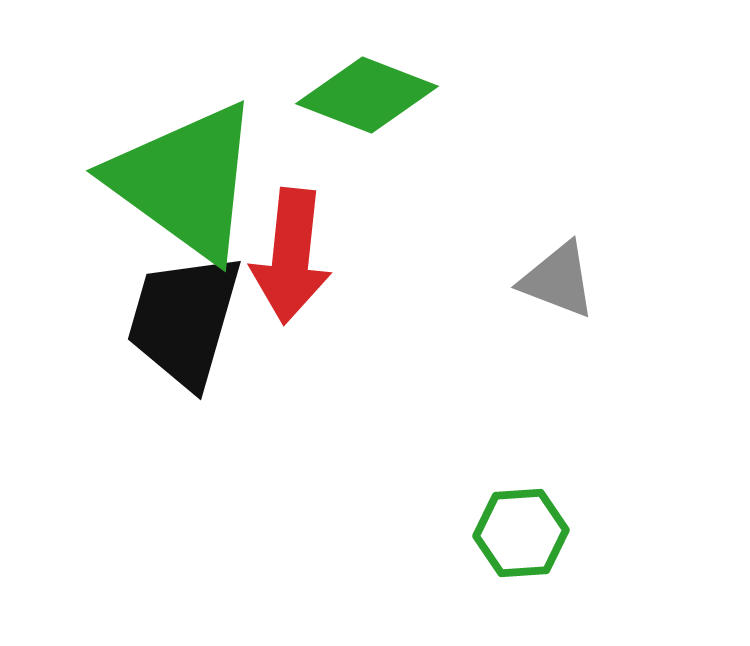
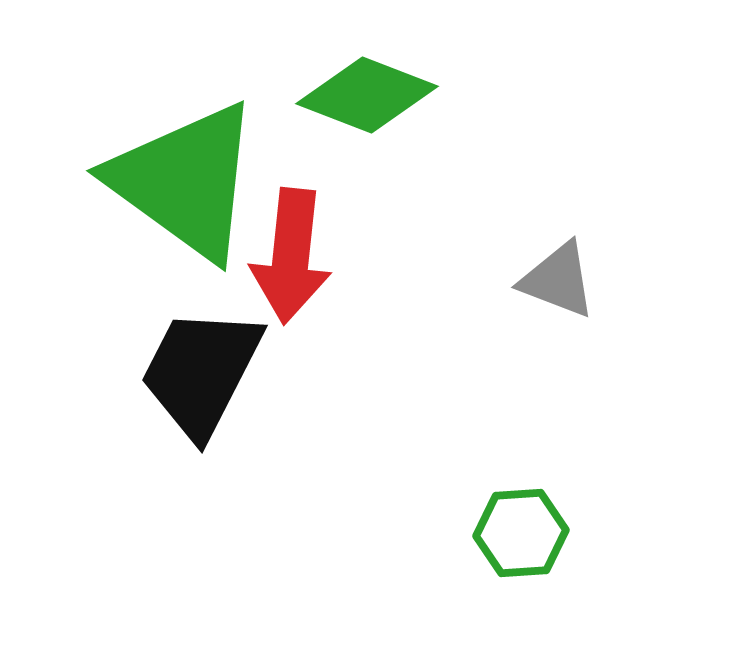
black trapezoid: moved 17 px right, 52 px down; rotated 11 degrees clockwise
